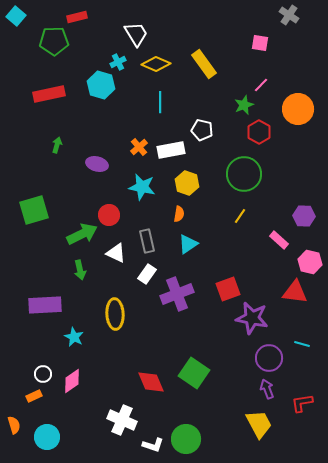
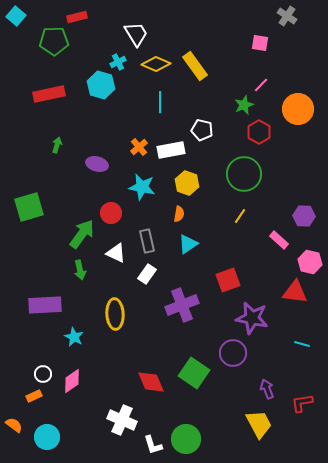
gray cross at (289, 15): moved 2 px left, 1 px down
yellow rectangle at (204, 64): moved 9 px left, 2 px down
green square at (34, 210): moved 5 px left, 3 px up
red circle at (109, 215): moved 2 px right, 2 px up
green arrow at (82, 234): rotated 28 degrees counterclockwise
red square at (228, 289): moved 9 px up
purple cross at (177, 294): moved 5 px right, 11 px down
purple circle at (269, 358): moved 36 px left, 5 px up
orange semicircle at (14, 425): rotated 36 degrees counterclockwise
white L-shape at (153, 445): rotated 55 degrees clockwise
